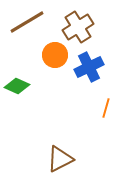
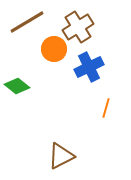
orange circle: moved 1 px left, 6 px up
green diamond: rotated 15 degrees clockwise
brown triangle: moved 1 px right, 3 px up
